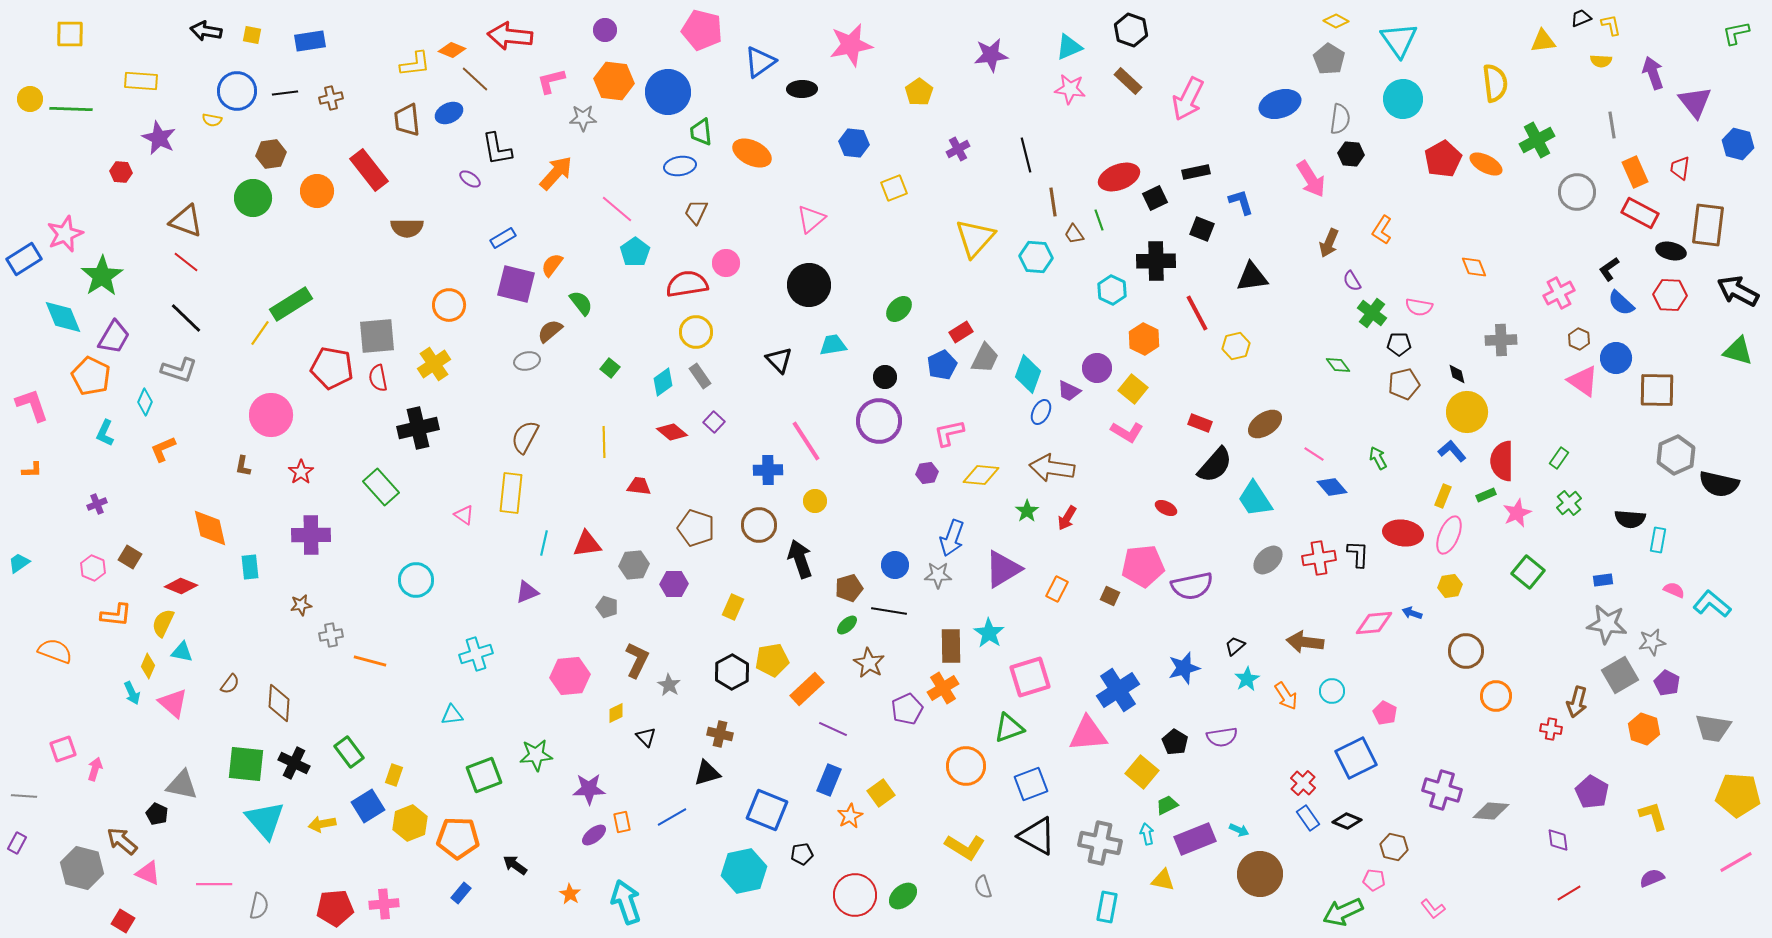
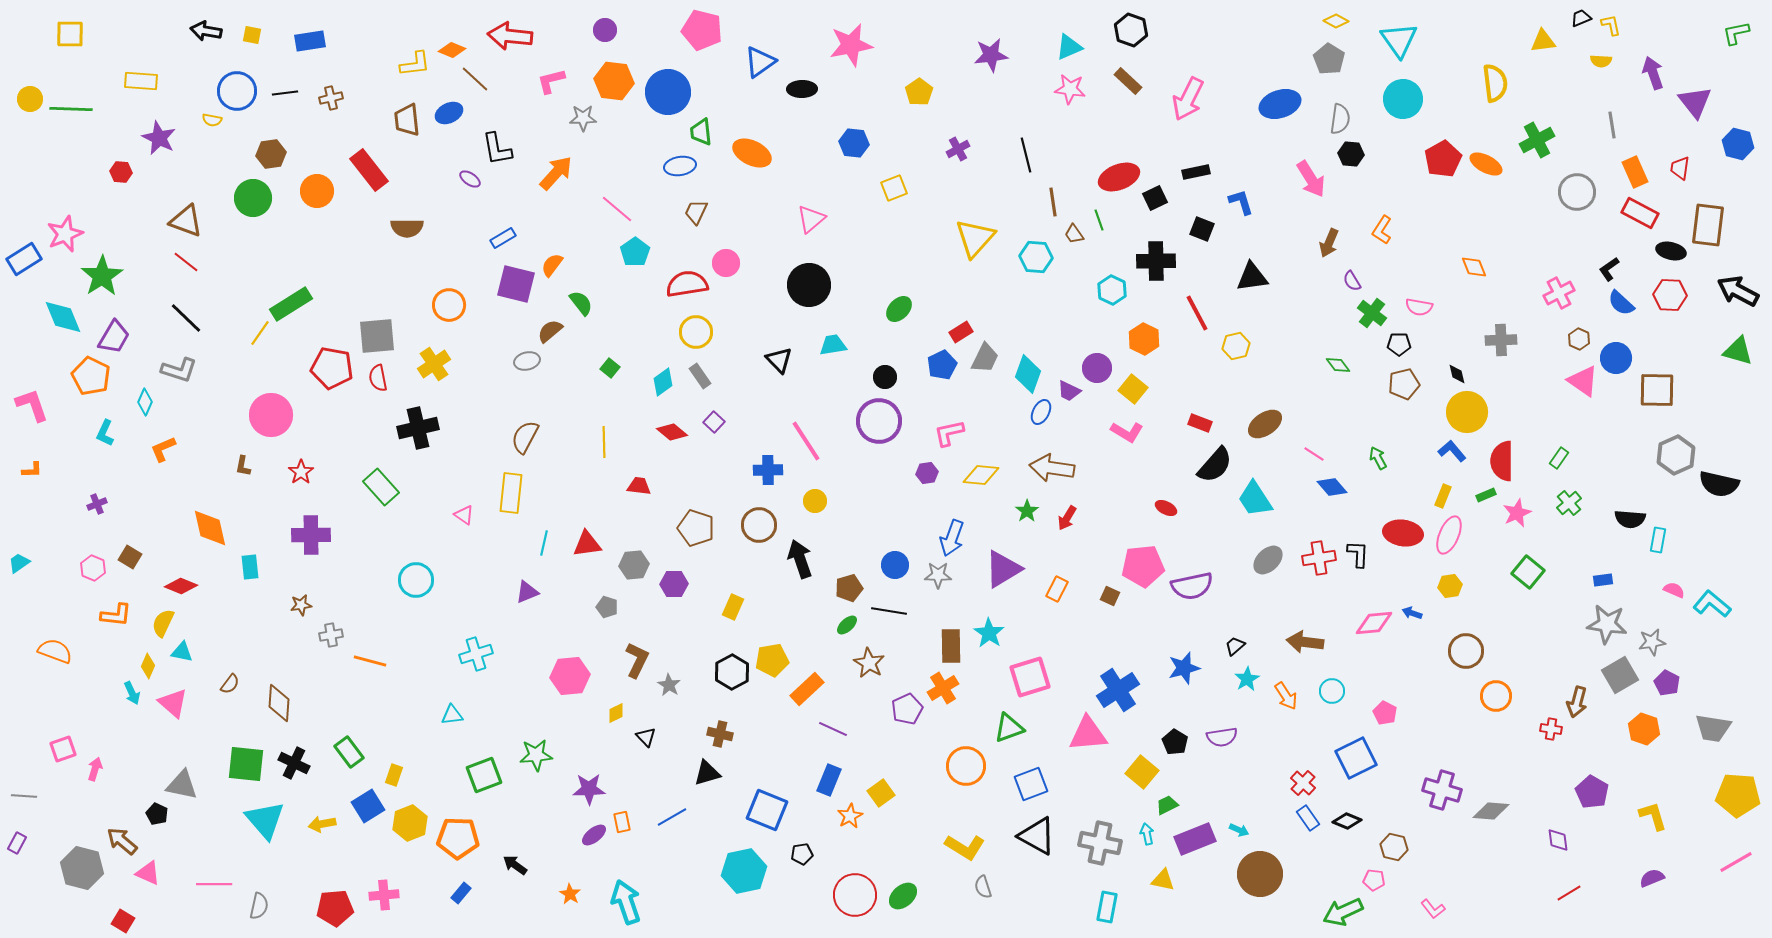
pink cross at (384, 904): moved 9 px up
